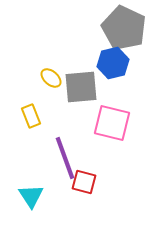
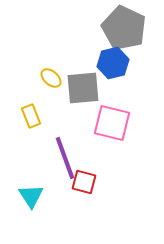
gray square: moved 2 px right, 1 px down
